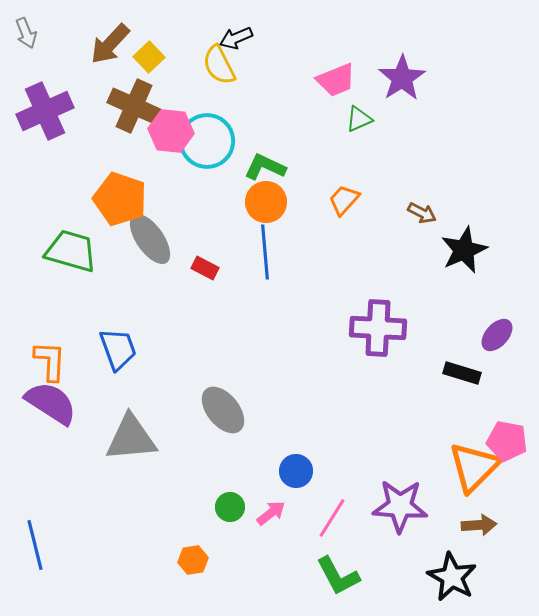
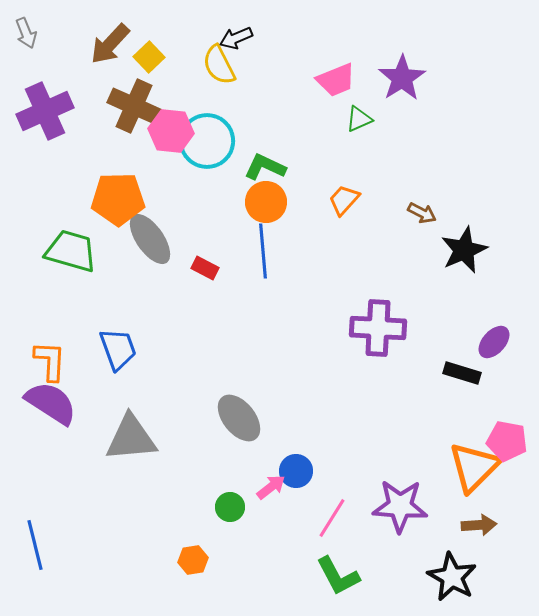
orange pentagon at (120, 199): moved 2 px left; rotated 20 degrees counterclockwise
blue line at (265, 252): moved 2 px left, 1 px up
purple ellipse at (497, 335): moved 3 px left, 7 px down
gray ellipse at (223, 410): moved 16 px right, 8 px down
pink arrow at (271, 513): moved 26 px up
